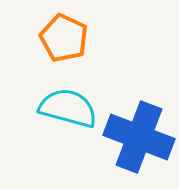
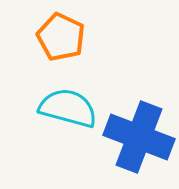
orange pentagon: moved 3 px left, 1 px up
